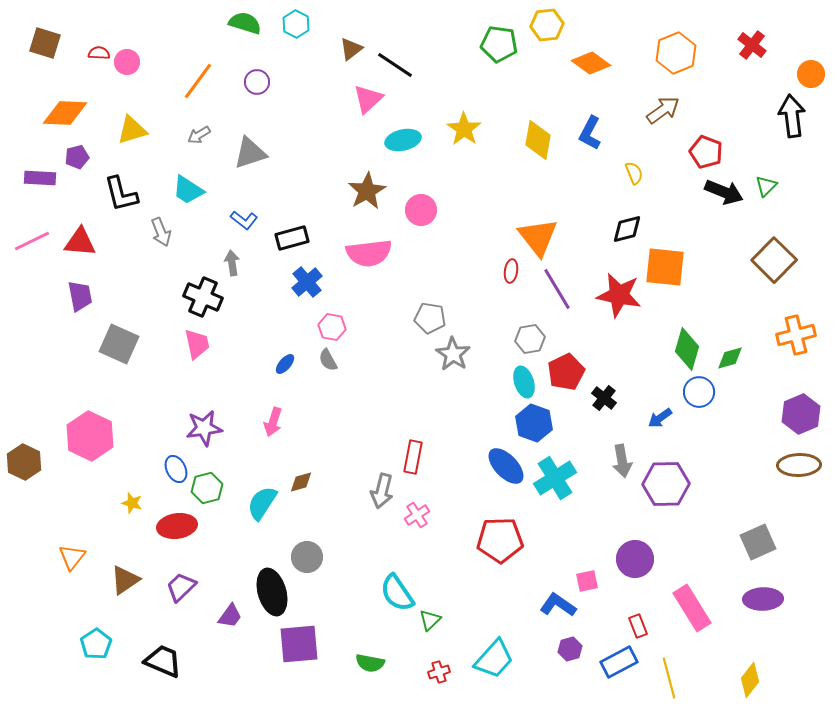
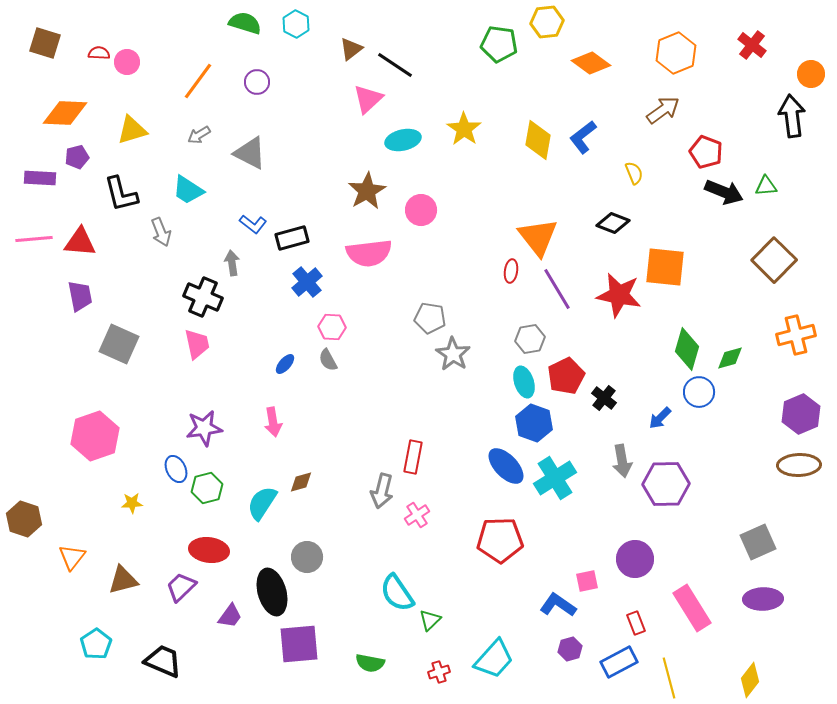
yellow hexagon at (547, 25): moved 3 px up
blue L-shape at (590, 133): moved 7 px left, 4 px down; rotated 24 degrees clockwise
gray triangle at (250, 153): rotated 45 degrees clockwise
green triangle at (766, 186): rotated 40 degrees clockwise
blue L-shape at (244, 220): moved 9 px right, 4 px down
black diamond at (627, 229): moved 14 px left, 6 px up; rotated 36 degrees clockwise
pink line at (32, 241): moved 2 px right, 2 px up; rotated 21 degrees clockwise
pink hexagon at (332, 327): rotated 8 degrees counterclockwise
red pentagon at (566, 372): moved 4 px down
blue arrow at (660, 418): rotated 10 degrees counterclockwise
pink arrow at (273, 422): rotated 28 degrees counterclockwise
pink hexagon at (90, 436): moved 5 px right; rotated 15 degrees clockwise
brown hexagon at (24, 462): moved 57 px down; rotated 8 degrees counterclockwise
yellow star at (132, 503): rotated 20 degrees counterclockwise
red ellipse at (177, 526): moved 32 px right, 24 px down; rotated 15 degrees clockwise
brown triangle at (125, 580): moved 2 px left; rotated 20 degrees clockwise
red rectangle at (638, 626): moved 2 px left, 3 px up
